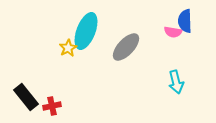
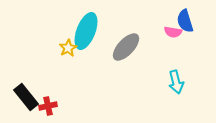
blue semicircle: rotated 15 degrees counterclockwise
red cross: moved 4 px left
